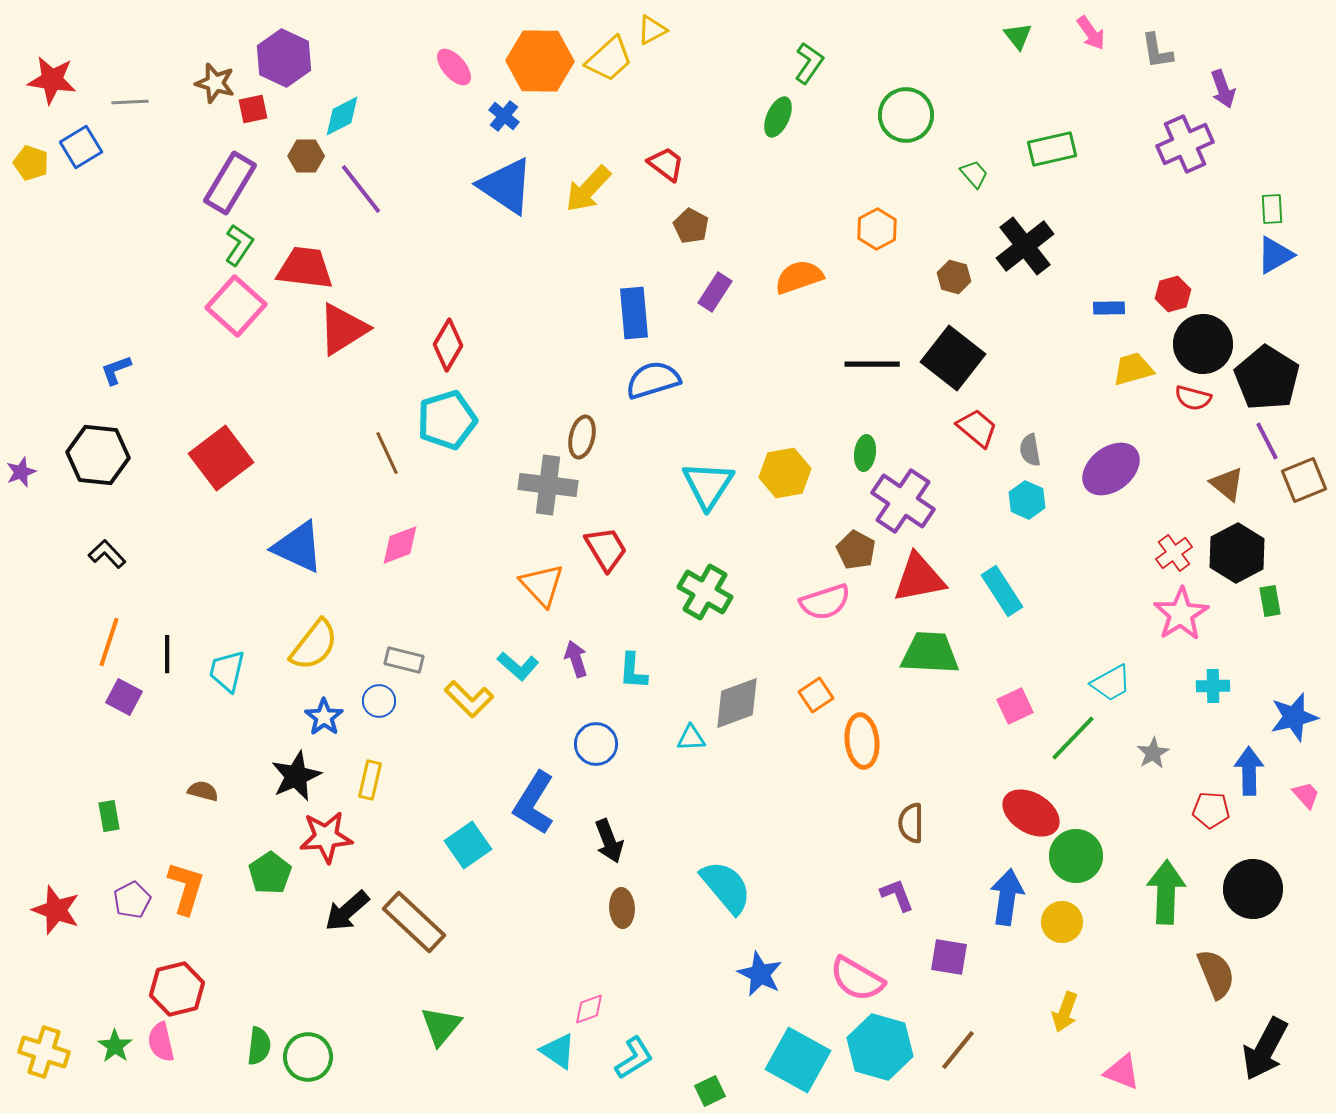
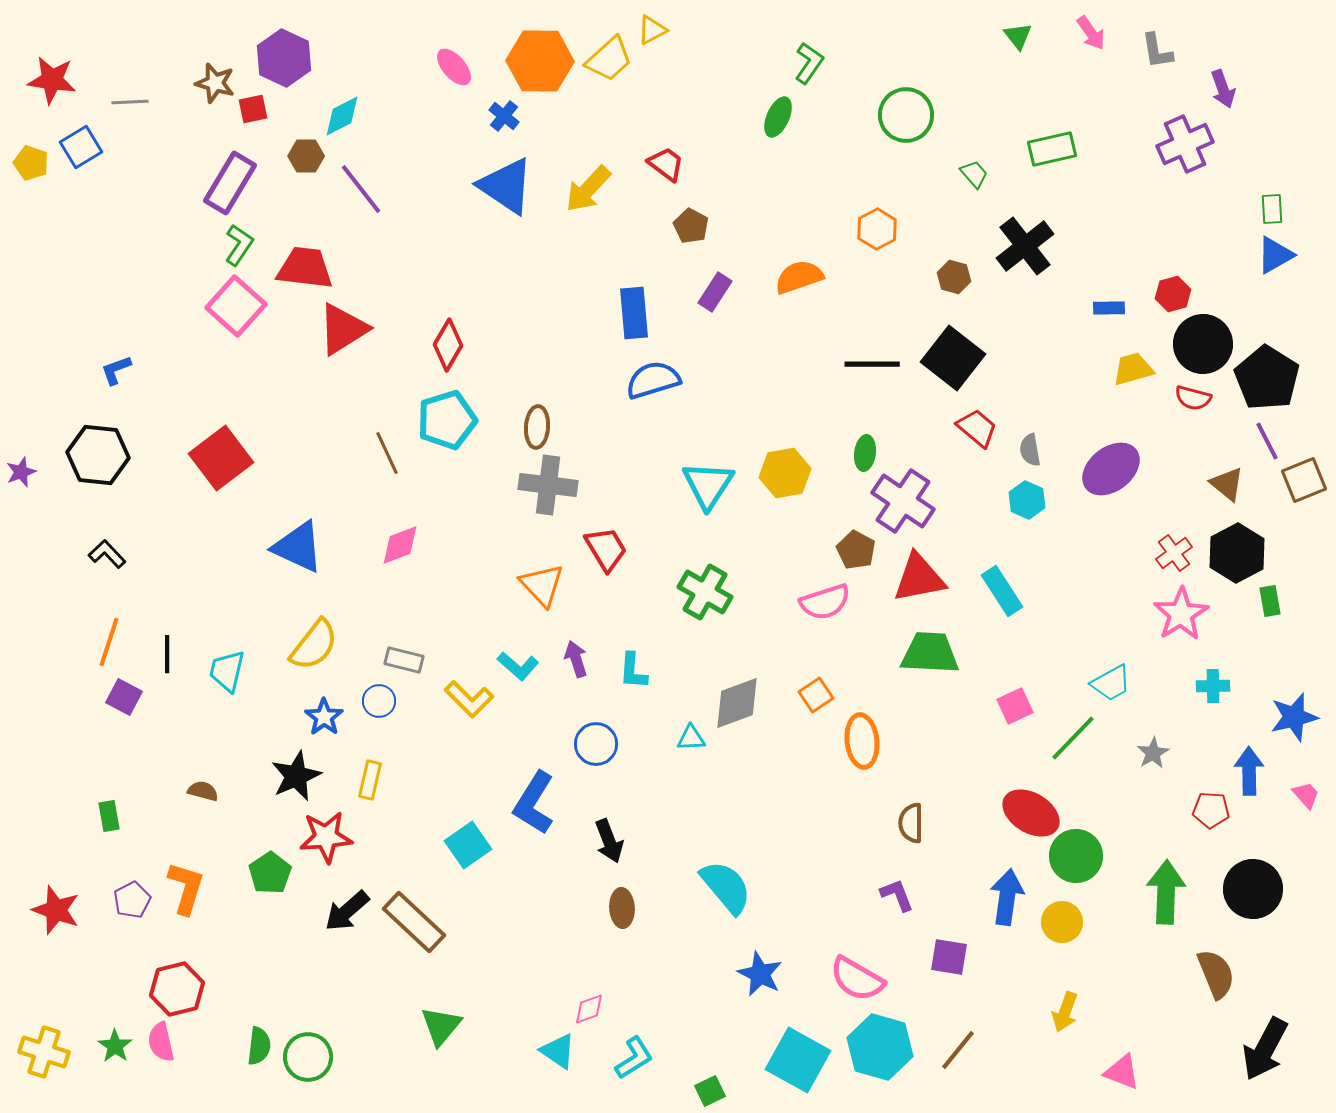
brown ellipse at (582, 437): moved 45 px left, 10 px up; rotated 9 degrees counterclockwise
